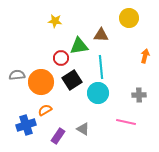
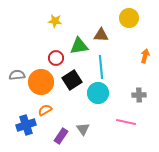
red circle: moved 5 px left
gray triangle: rotated 24 degrees clockwise
purple rectangle: moved 3 px right
